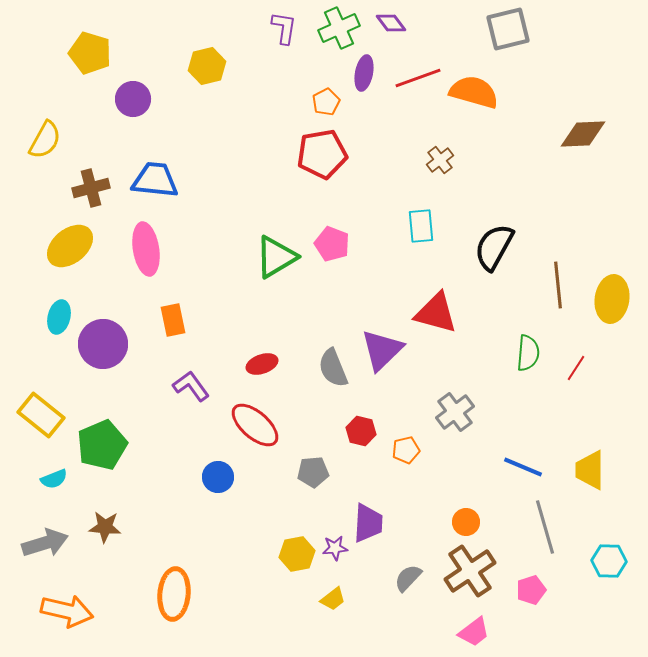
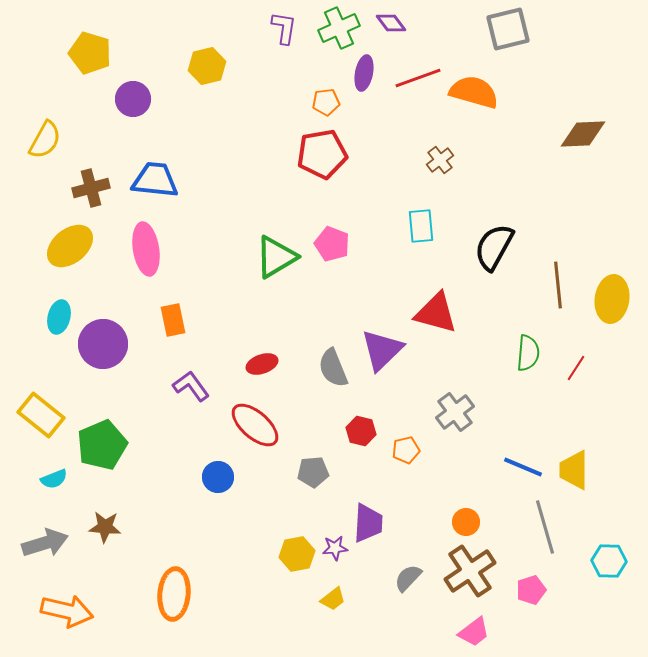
orange pentagon at (326, 102): rotated 20 degrees clockwise
yellow trapezoid at (590, 470): moved 16 px left
